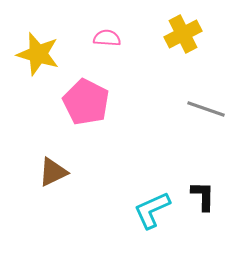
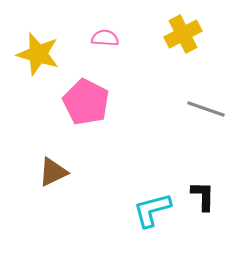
pink semicircle: moved 2 px left
cyan L-shape: rotated 9 degrees clockwise
